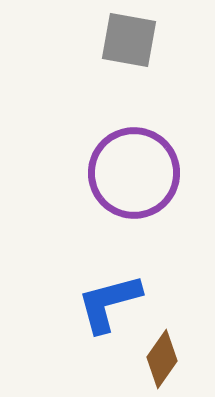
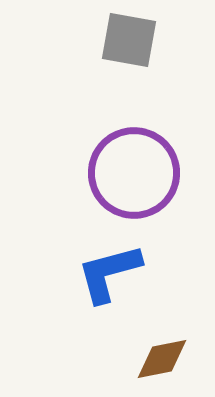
blue L-shape: moved 30 px up
brown diamond: rotated 44 degrees clockwise
